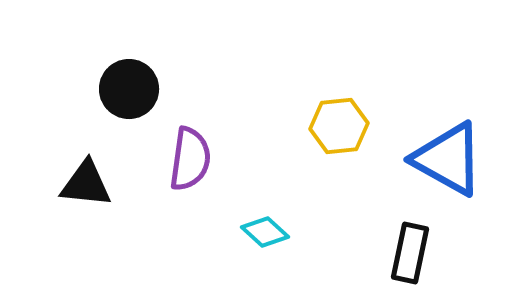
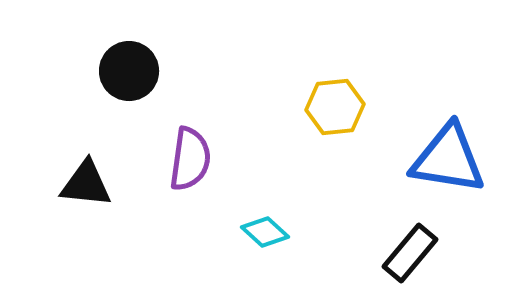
black circle: moved 18 px up
yellow hexagon: moved 4 px left, 19 px up
blue triangle: rotated 20 degrees counterclockwise
black rectangle: rotated 28 degrees clockwise
